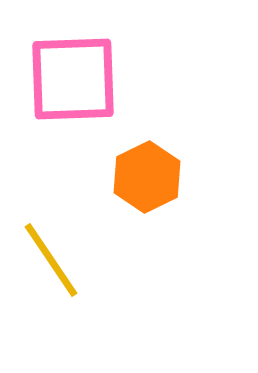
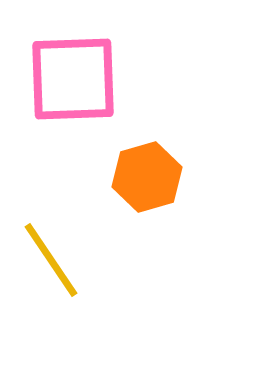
orange hexagon: rotated 10 degrees clockwise
